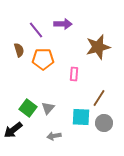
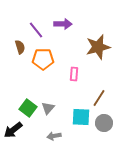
brown semicircle: moved 1 px right, 3 px up
